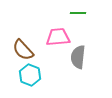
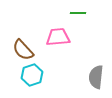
gray semicircle: moved 18 px right, 20 px down
cyan hexagon: moved 2 px right; rotated 20 degrees clockwise
